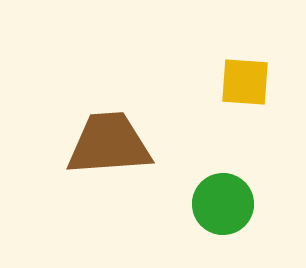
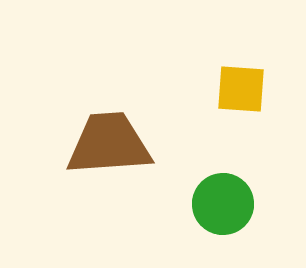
yellow square: moved 4 px left, 7 px down
